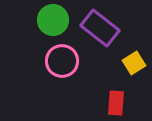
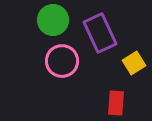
purple rectangle: moved 5 px down; rotated 27 degrees clockwise
